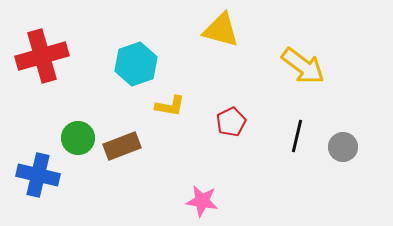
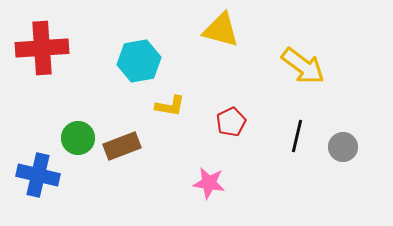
red cross: moved 8 px up; rotated 12 degrees clockwise
cyan hexagon: moved 3 px right, 3 px up; rotated 9 degrees clockwise
pink star: moved 7 px right, 18 px up
